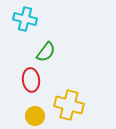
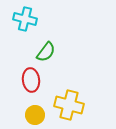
yellow circle: moved 1 px up
